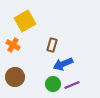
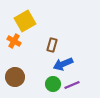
orange cross: moved 1 px right, 4 px up
